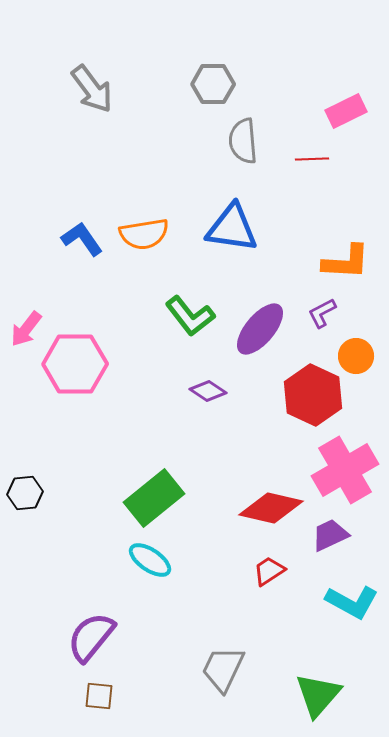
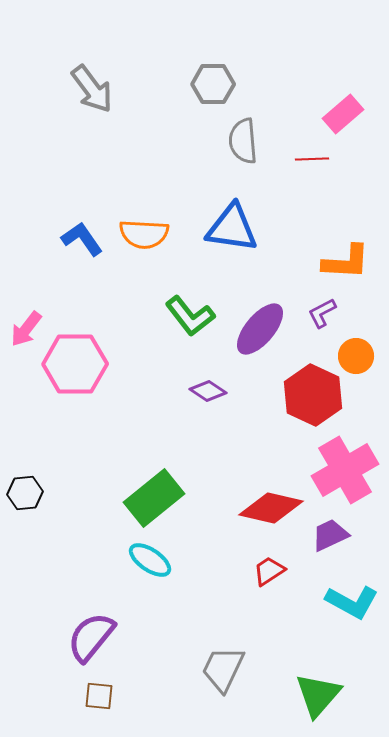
pink rectangle: moved 3 px left, 3 px down; rotated 15 degrees counterclockwise
orange semicircle: rotated 12 degrees clockwise
